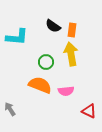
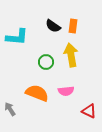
orange rectangle: moved 1 px right, 4 px up
yellow arrow: moved 1 px down
orange semicircle: moved 3 px left, 8 px down
